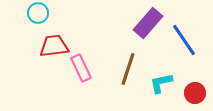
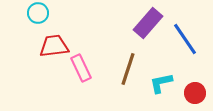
blue line: moved 1 px right, 1 px up
